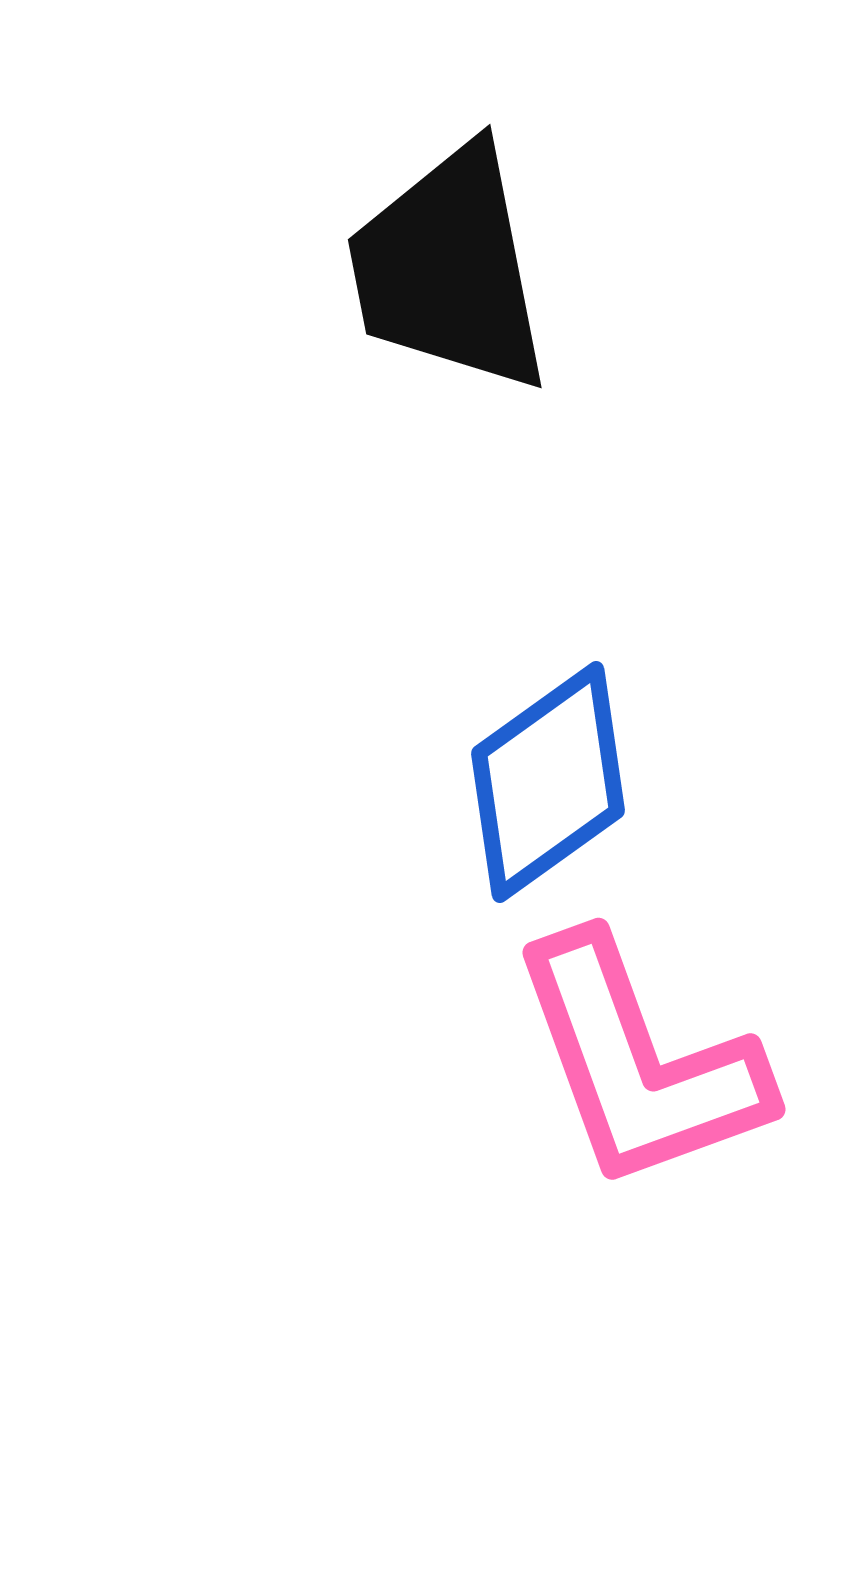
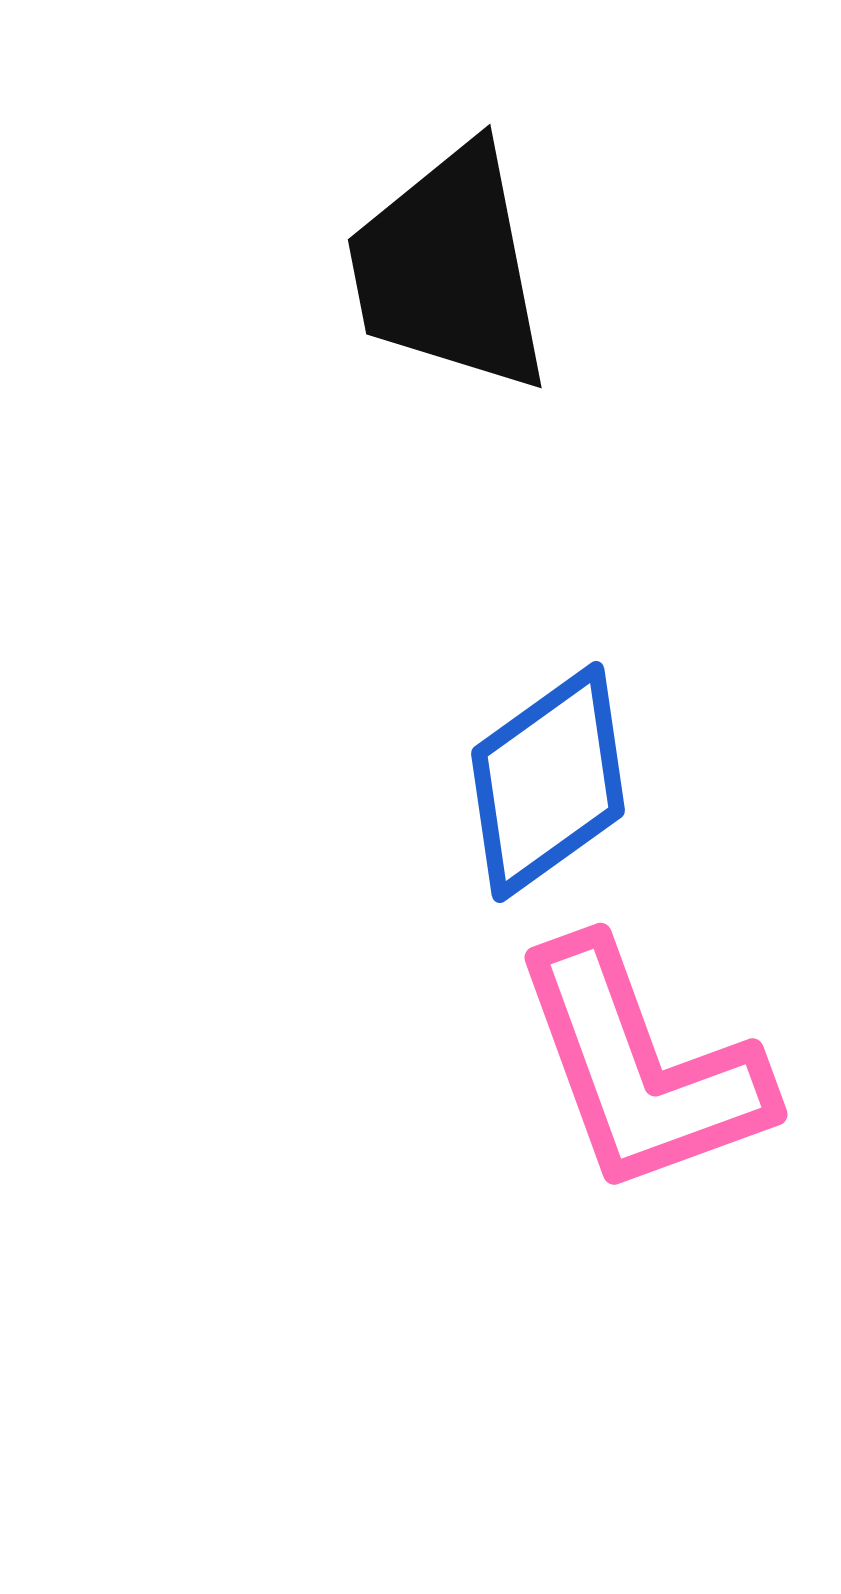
pink L-shape: moved 2 px right, 5 px down
